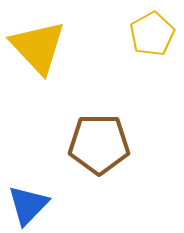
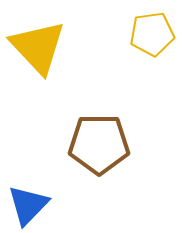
yellow pentagon: rotated 21 degrees clockwise
